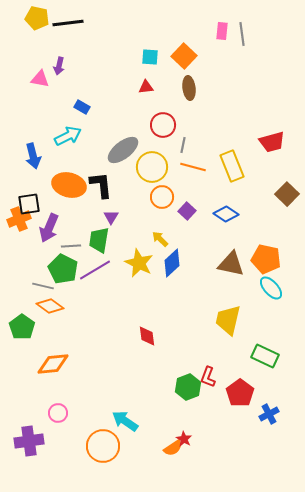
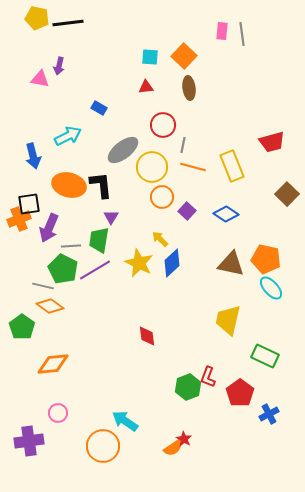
blue rectangle at (82, 107): moved 17 px right, 1 px down
